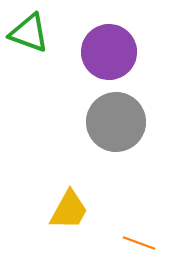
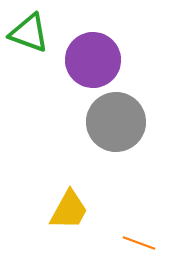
purple circle: moved 16 px left, 8 px down
